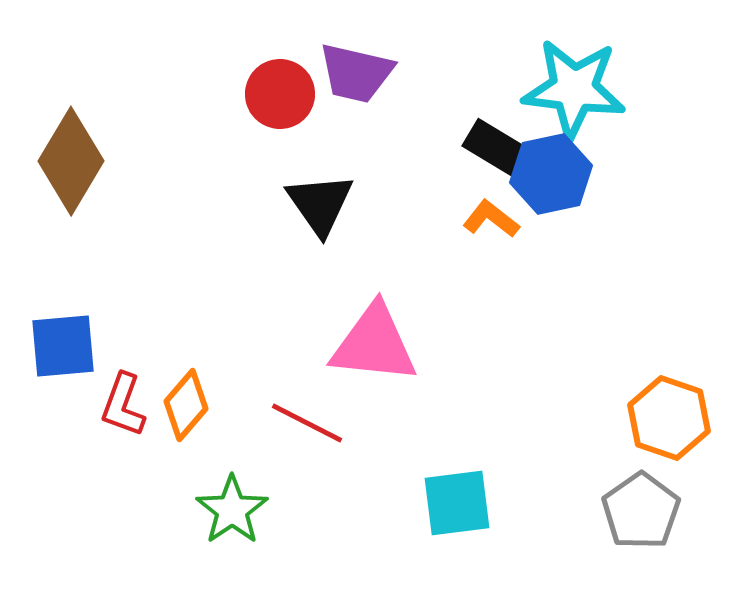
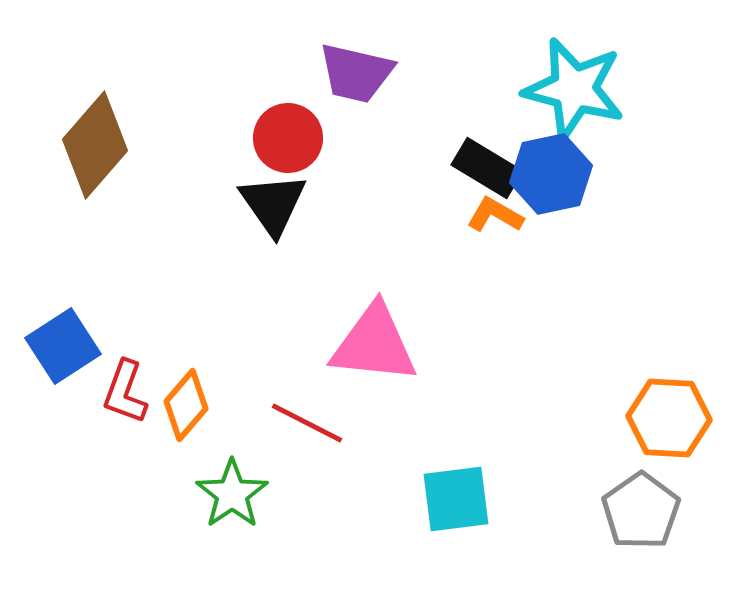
cyan star: rotated 8 degrees clockwise
red circle: moved 8 px right, 44 px down
black rectangle: moved 11 px left, 19 px down
brown diamond: moved 24 px right, 16 px up; rotated 10 degrees clockwise
black triangle: moved 47 px left
orange L-shape: moved 4 px right, 4 px up; rotated 8 degrees counterclockwise
blue square: rotated 28 degrees counterclockwise
red L-shape: moved 2 px right, 13 px up
orange hexagon: rotated 16 degrees counterclockwise
cyan square: moved 1 px left, 4 px up
green star: moved 16 px up
